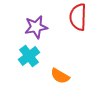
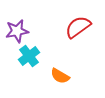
red semicircle: moved 10 px down; rotated 52 degrees clockwise
purple star: moved 19 px left, 4 px down
